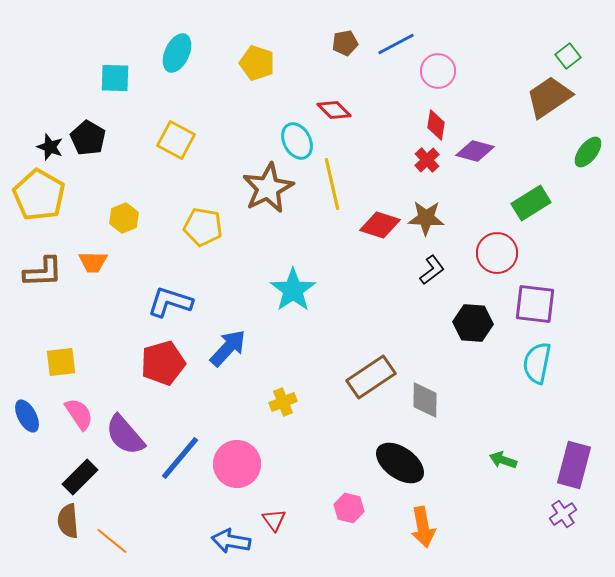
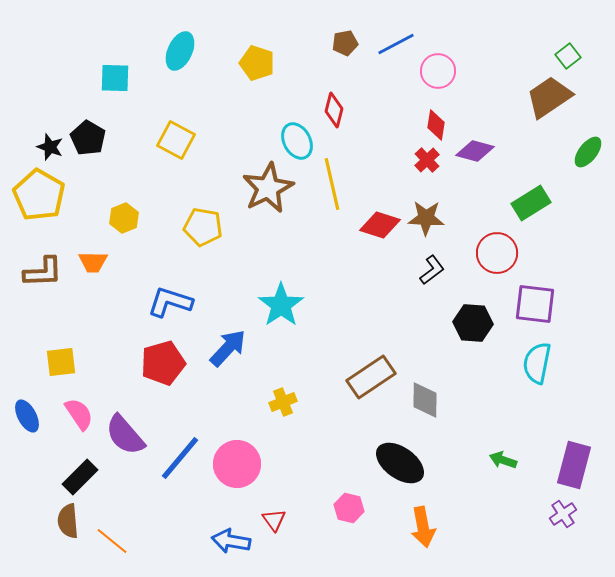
cyan ellipse at (177, 53): moved 3 px right, 2 px up
red diamond at (334, 110): rotated 60 degrees clockwise
cyan star at (293, 290): moved 12 px left, 15 px down
